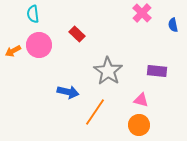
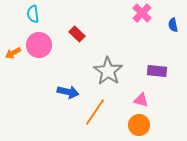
orange arrow: moved 2 px down
